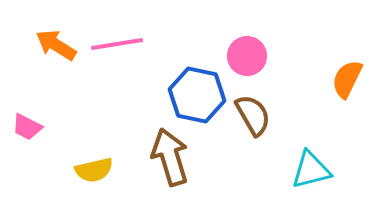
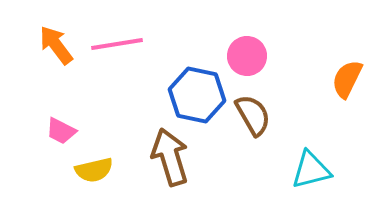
orange arrow: rotated 21 degrees clockwise
pink trapezoid: moved 34 px right, 4 px down
